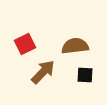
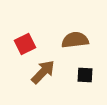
brown semicircle: moved 6 px up
